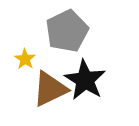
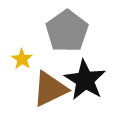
gray pentagon: rotated 9 degrees counterclockwise
yellow star: moved 3 px left
